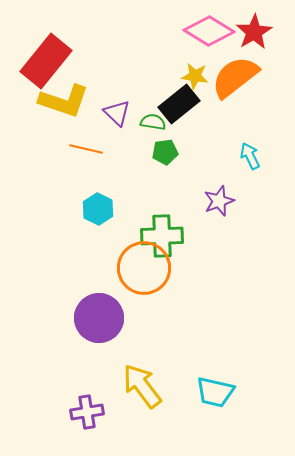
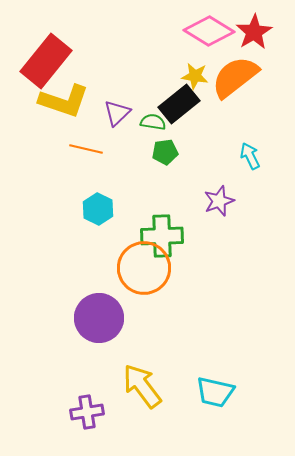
purple triangle: rotated 32 degrees clockwise
